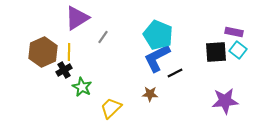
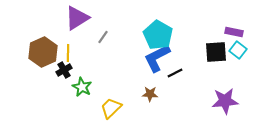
cyan pentagon: rotated 8 degrees clockwise
yellow line: moved 1 px left, 1 px down
